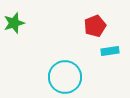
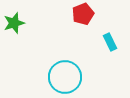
red pentagon: moved 12 px left, 12 px up
cyan rectangle: moved 9 px up; rotated 72 degrees clockwise
